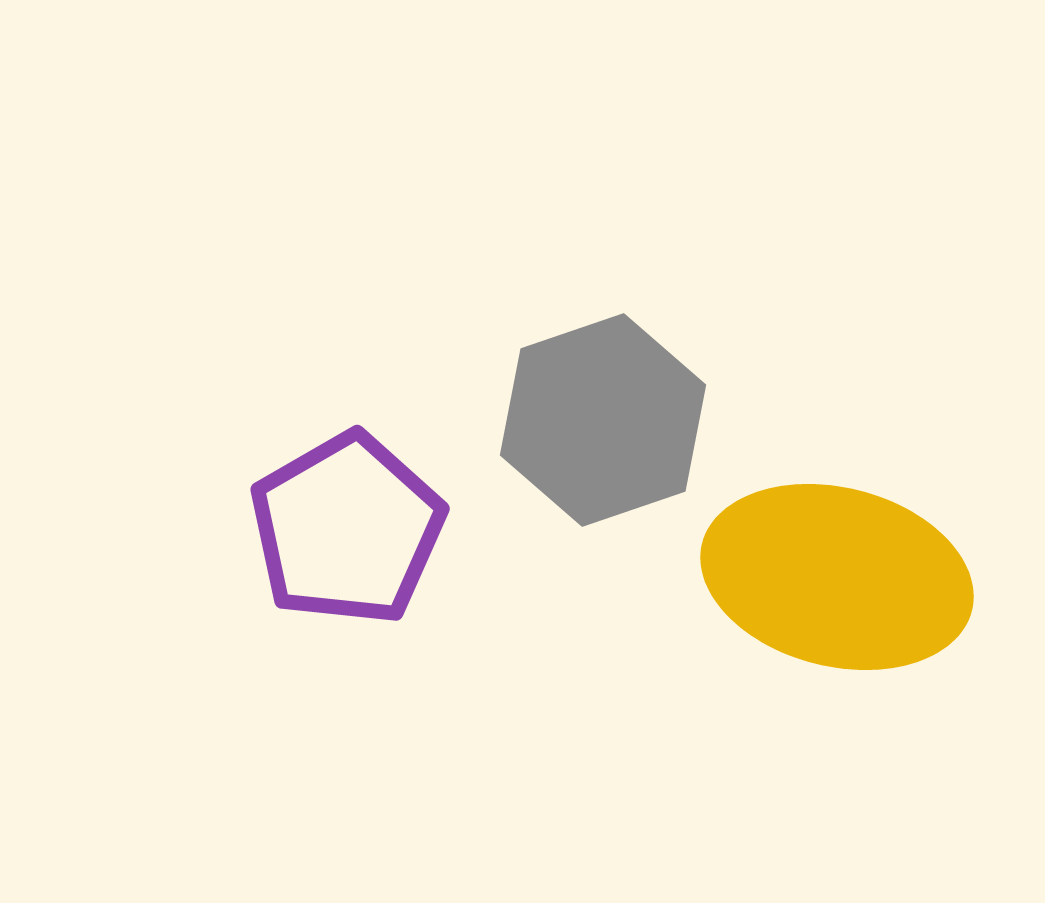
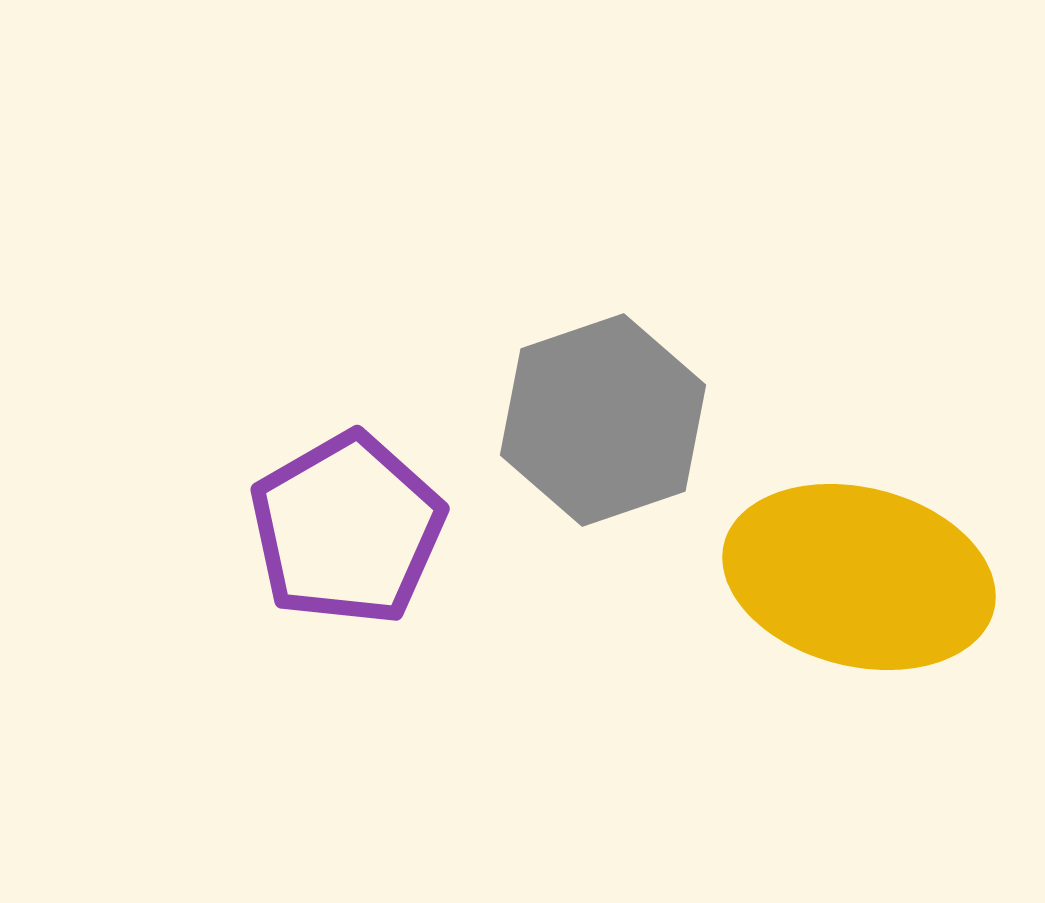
yellow ellipse: moved 22 px right
